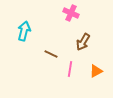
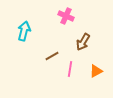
pink cross: moved 5 px left, 3 px down
brown line: moved 1 px right, 2 px down; rotated 56 degrees counterclockwise
